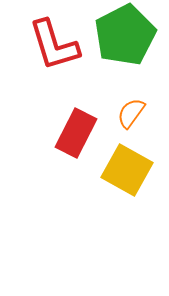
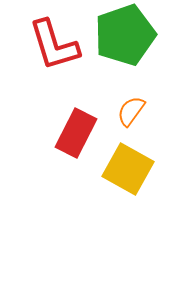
green pentagon: rotated 8 degrees clockwise
orange semicircle: moved 2 px up
yellow square: moved 1 px right, 1 px up
